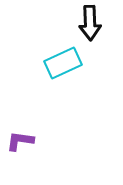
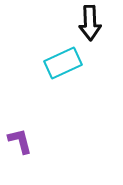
purple L-shape: rotated 68 degrees clockwise
